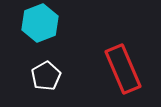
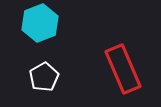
white pentagon: moved 2 px left, 1 px down
